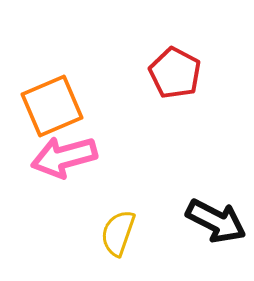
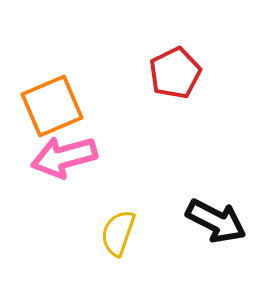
red pentagon: rotated 18 degrees clockwise
